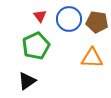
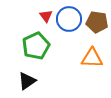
red triangle: moved 6 px right
